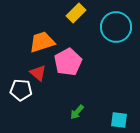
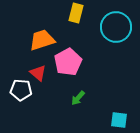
yellow rectangle: rotated 30 degrees counterclockwise
orange trapezoid: moved 2 px up
green arrow: moved 1 px right, 14 px up
